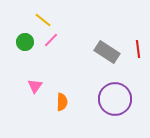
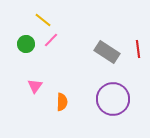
green circle: moved 1 px right, 2 px down
purple circle: moved 2 px left
